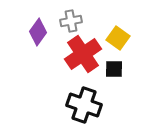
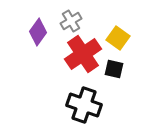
gray cross: rotated 20 degrees counterclockwise
black square: rotated 12 degrees clockwise
